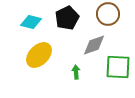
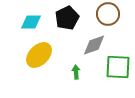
cyan diamond: rotated 15 degrees counterclockwise
